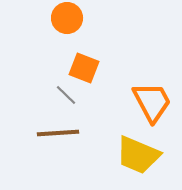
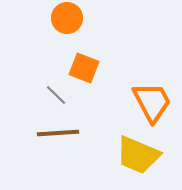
gray line: moved 10 px left
